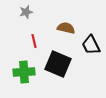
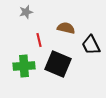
red line: moved 5 px right, 1 px up
green cross: moved 6 px up
